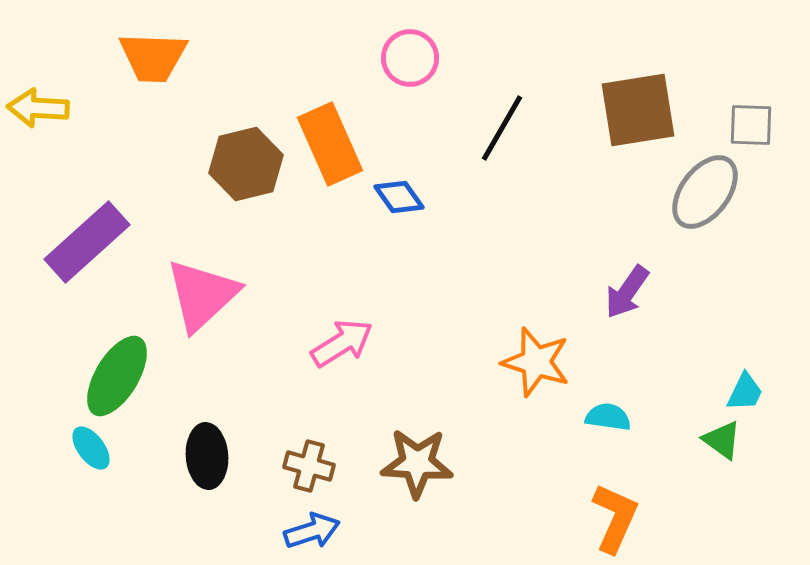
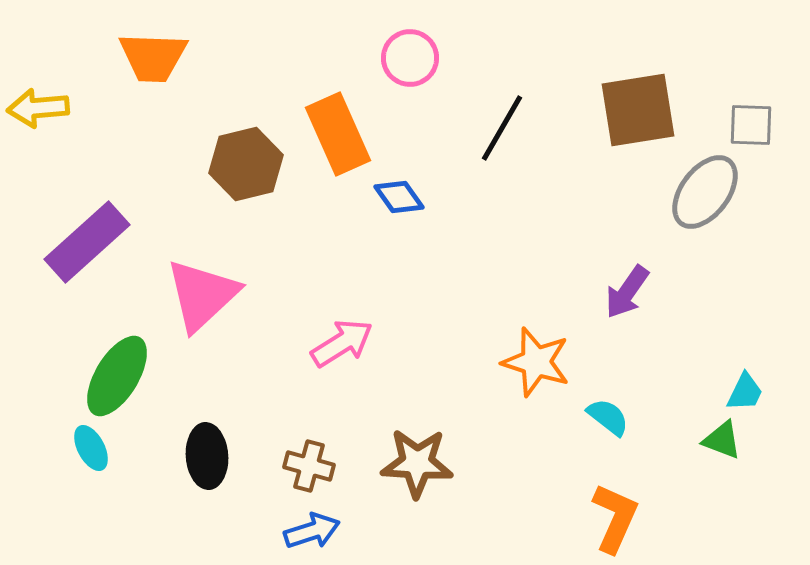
yellow arrow: rotated 8 degrees counterclockwise
orange rectangle: moved 8 px right, 10 px up
cyan semicircle: rotated 30 degrees clockwise
green triangle: rotated 15 degrees counterclockwise
cyan ellipse: rotated 9 degrees clockwise
